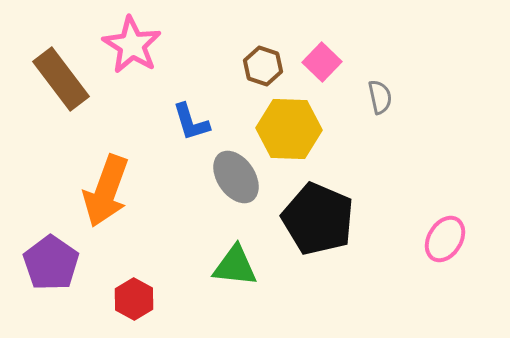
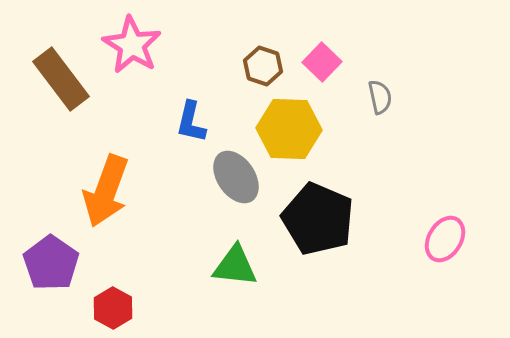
blue L-shape: rotated 30 degrees clockwise
red hexagon: moved 21 px left, 9 px down
